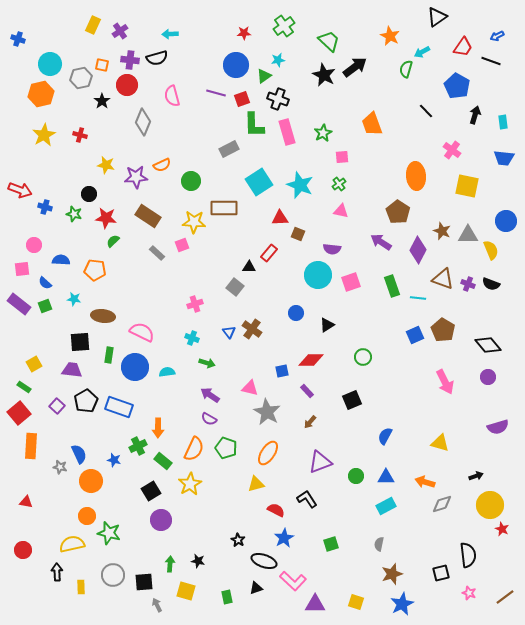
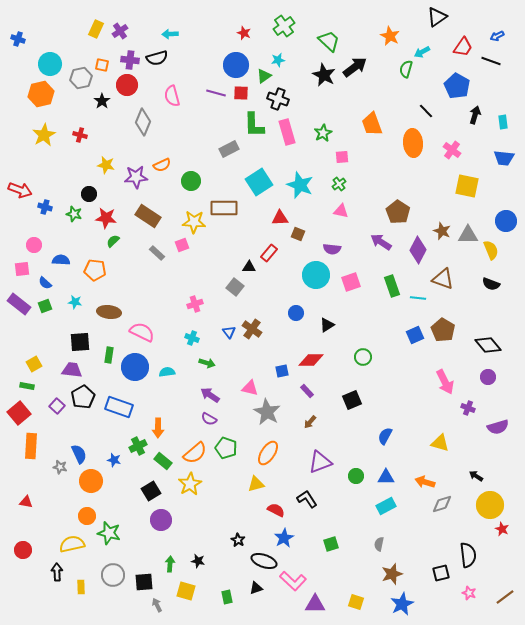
yellow rectangle at (93, 25): moved 3 px right, 4 px down
red star at (244, 33): rotated 24 degrees clockwise
red square at (242, 99): moved 1 px left, 6 px up; rotated 21 degrees clockwise
orange ellipse at (416, 176): moved 3 px left, 33 px up
cyan circle at (318, 275): moved 2 px left
purple cross at (468, 284): moved 124 px down
cyan star at (74, 299): moved 1 px right, 3 px down
brown ellipse at (103, 316): moved 6 px right, 4 px up
green rectangle at (24, 387): moved 3 px right, 1 px up; rotated 24 degrees counterclockwise
black pentagon at (86, 401): moved 3 px left, 4 px up
orange semicircle at (194, 449): moved 1 px right, 4 px down; rotated 25 degrees clockwise
black arrow at (476, 476): rotated 128 degrees counterclockwise
